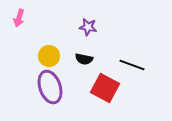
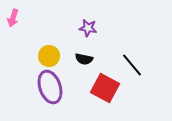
pink arrow: moved 6 px left
purple star: moved 1 px down
black line: rotated 30 degrees clockwise
